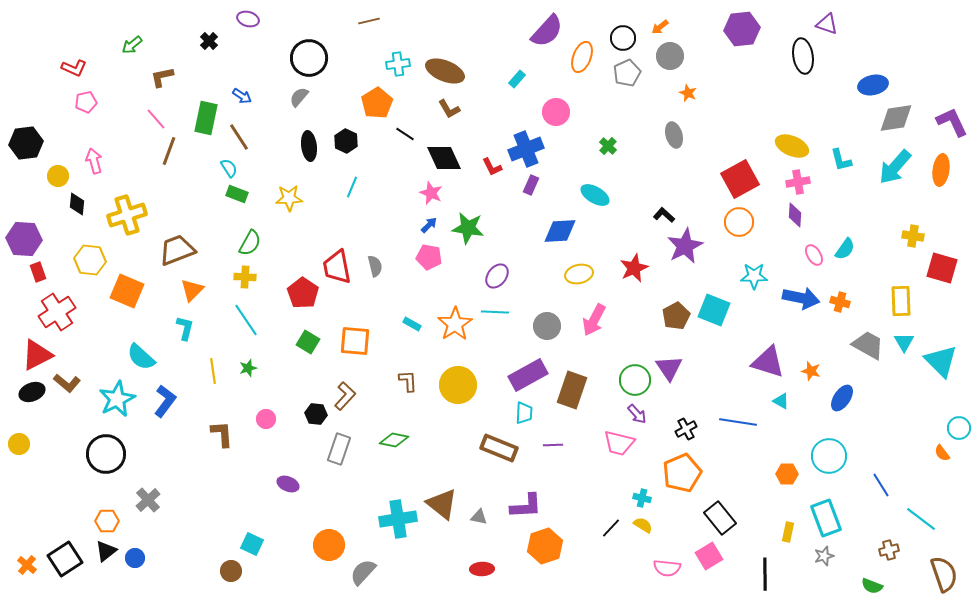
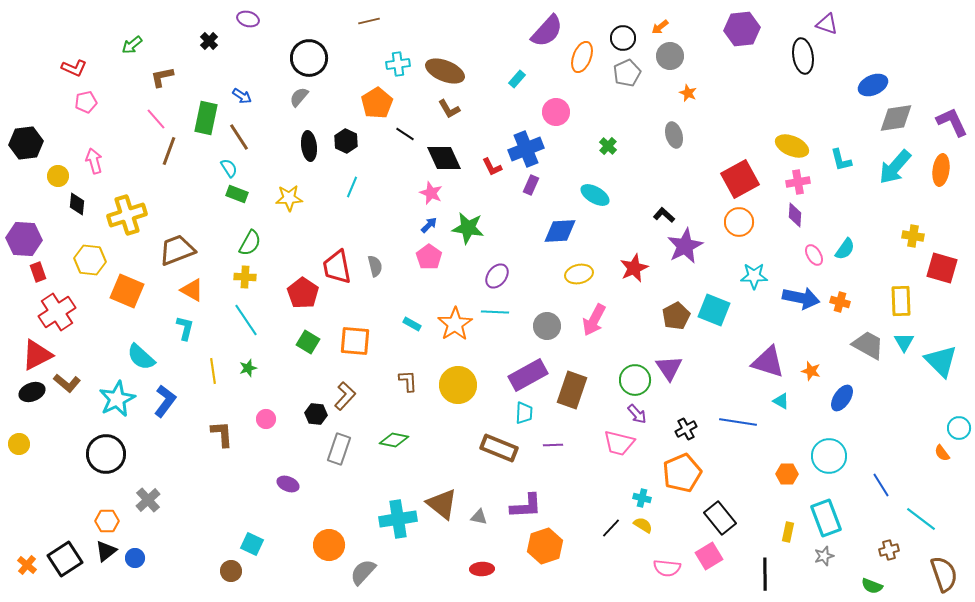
blue ellipse at (873, 85): rotated 12 degrees counterclockwise
pink pentagon at (429, 257): rotated 25 degrees clockwise
orange triangle at (192, 290): rotated 45 degrees counterclockwise
